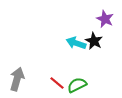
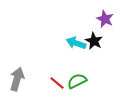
green semicircle: moved 4 px up
